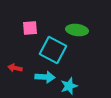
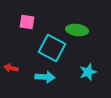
pink square: moved 3 px left, 6 px up; rotated 14 degrees clockwise
cyan square: moved 1 px left, 2 px up
red arrow: moved 4 px left
cyan star: moved 19 px right, 14 px up
